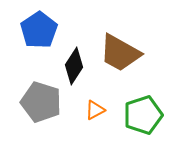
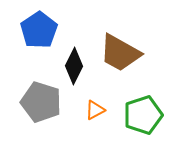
black diamond: rotated 6 degrees counterclockwise
